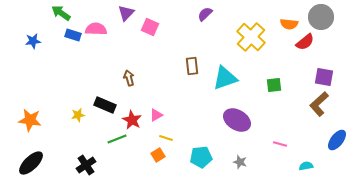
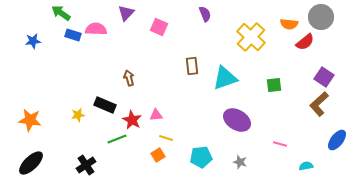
purple semicircle: rotated 112 degrees clockwise
pink square: moved 9 px right
purple square: rotated 24 degrees clockwise
pink triangle: rotated 24 degrees clockwise
